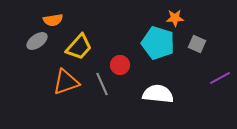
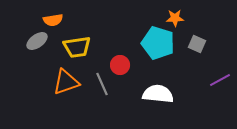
yellow trapezoid: moved 2 px left; rotated 40 degrees clockwise
purple line: moved 2 px down
